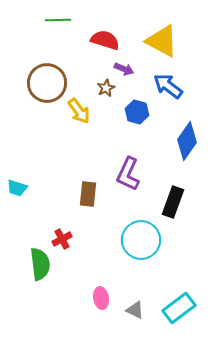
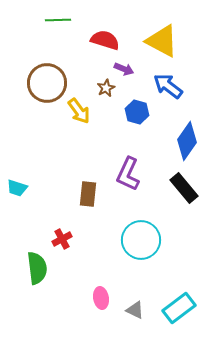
black rectangle: moved 11 px right, 14 px up; rotated 60 degrees counterclockwise
green semicircle: moved 3 px left, 4 px down
